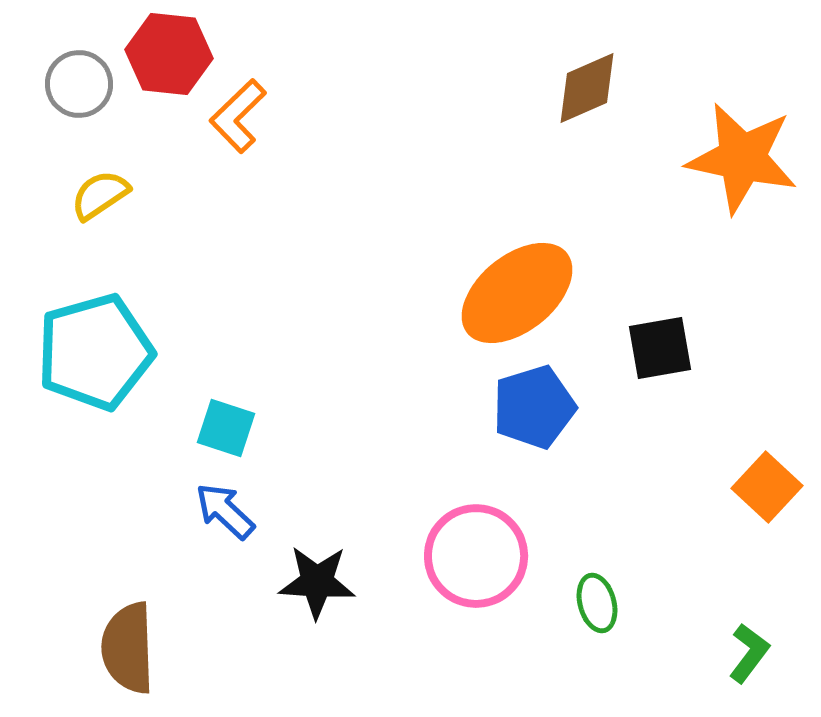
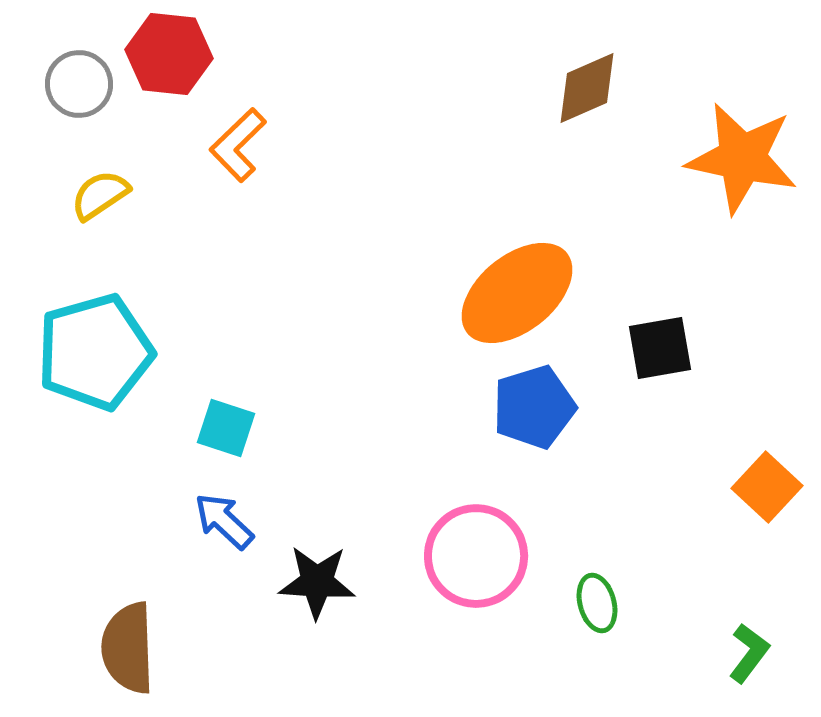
orange L-shape: moved 29 px down
blue arrow: moved 1 px left, 10 px down
